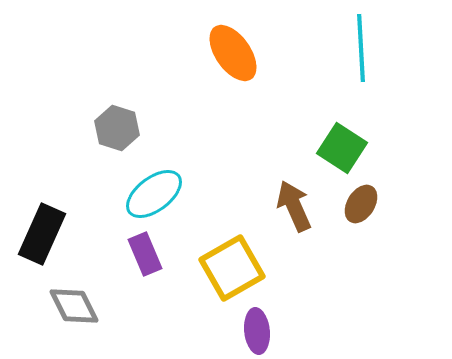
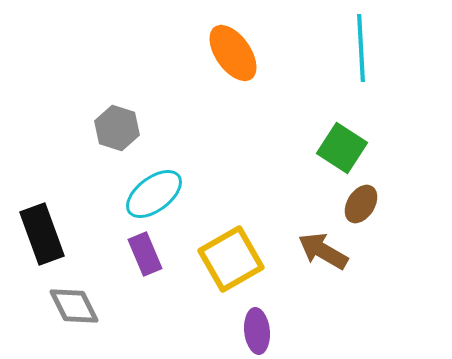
brown arrow: moved 29 px right, 45 px down; rotated 36 degrees counterclockwise
black rectangle: rotated 44 degrees counterclockwise
yellow square: moved 1 px left, 9 px up
